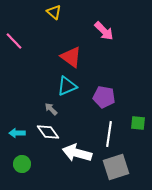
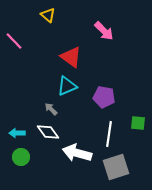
yellow triangle: moved 6 px left, 3 px down
green circle: moved 1 px left, 7 px up
